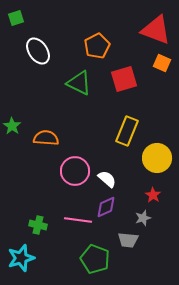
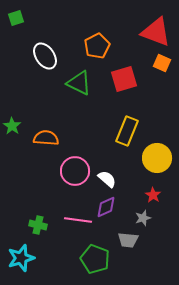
red triangle: moved 2 px down
white ellipse: moved 7 px right, 5 px down
